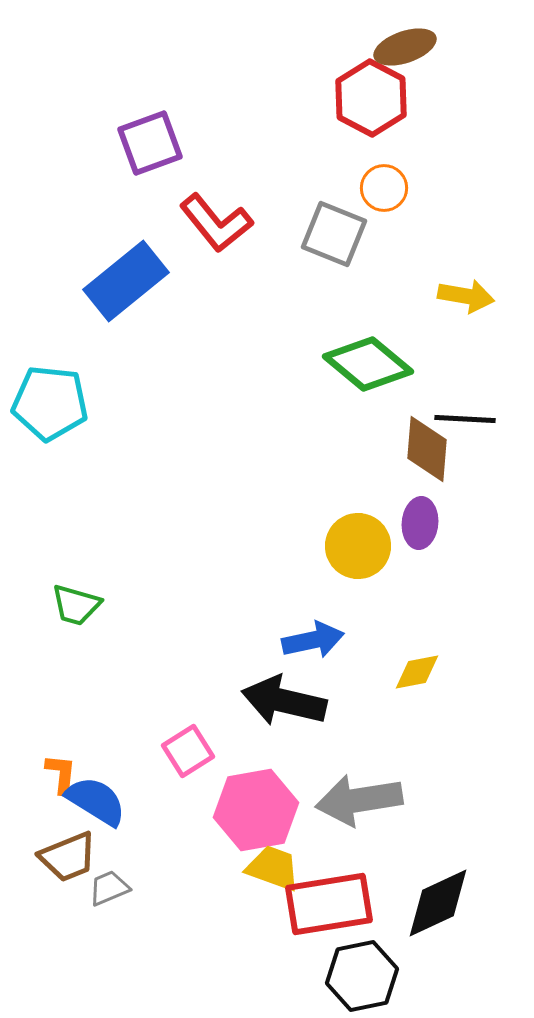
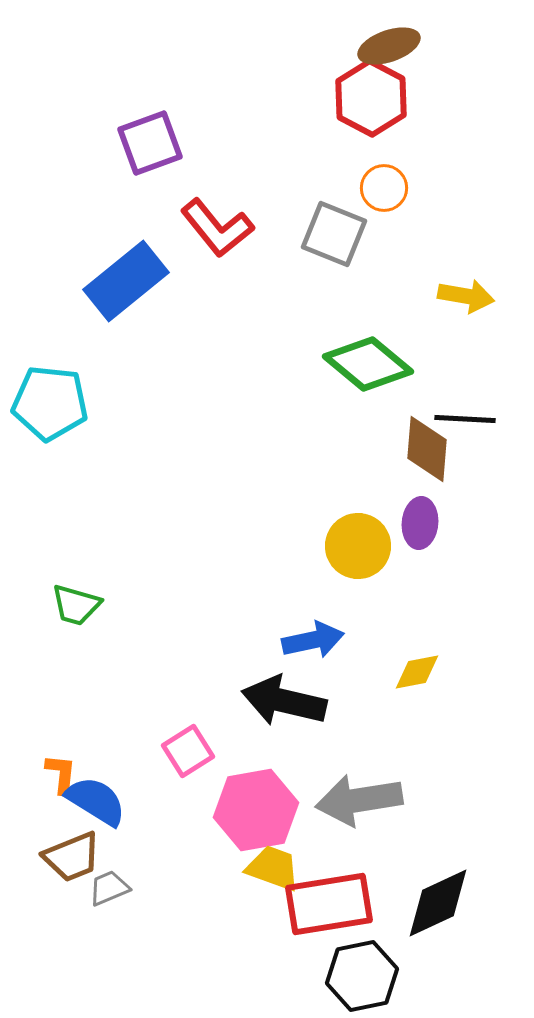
brown ellipse: moved 16 px left, 1 px up
red L-shape: moved 1 px right, 5 px down
brown trapezoid: moved 4 px right
